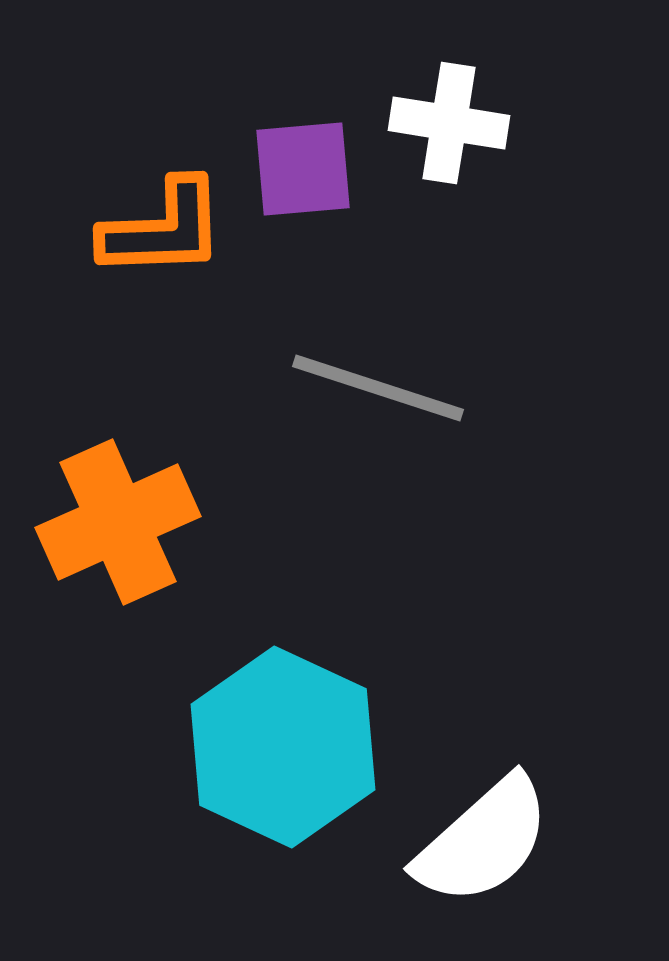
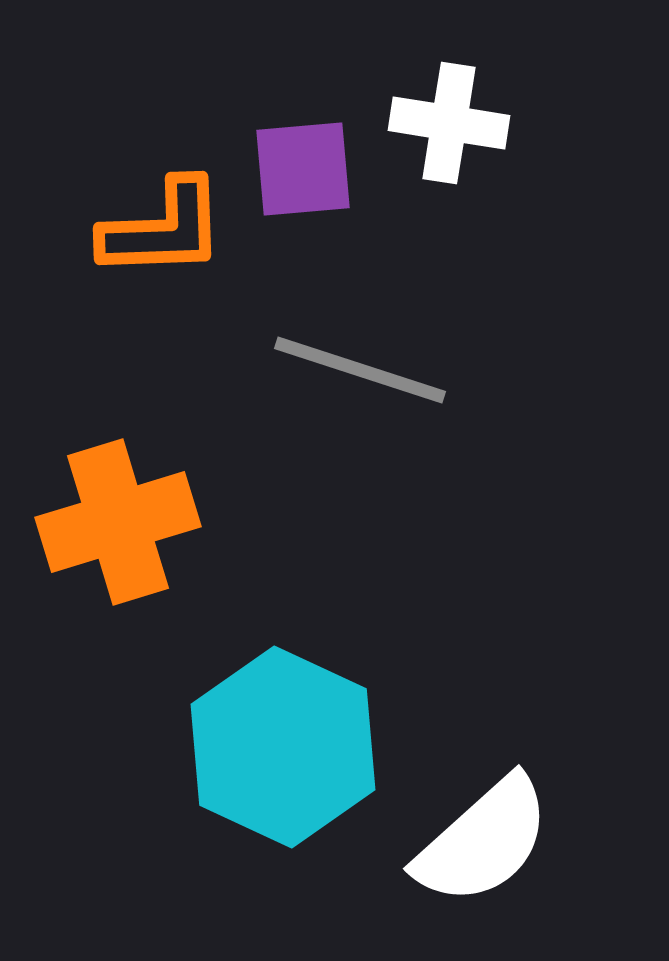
gray line: moved 18 px left, 18 px up
orange cross: rotated 7 degrees clockwise
